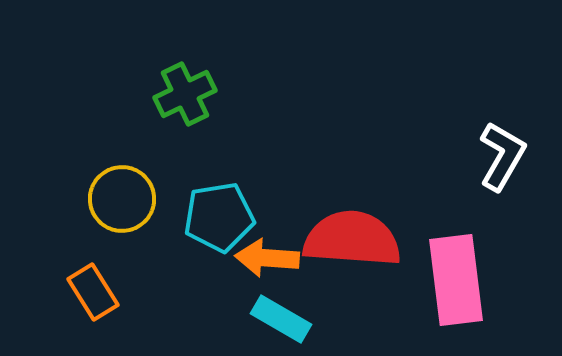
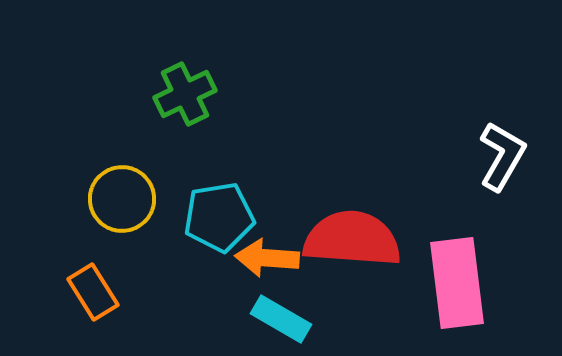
pink rectangle: moved 1 px right, 3 px down
